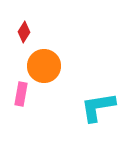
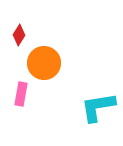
red diamond: moved 5 px left, 3 px down
orange circle: moved 3 px up
